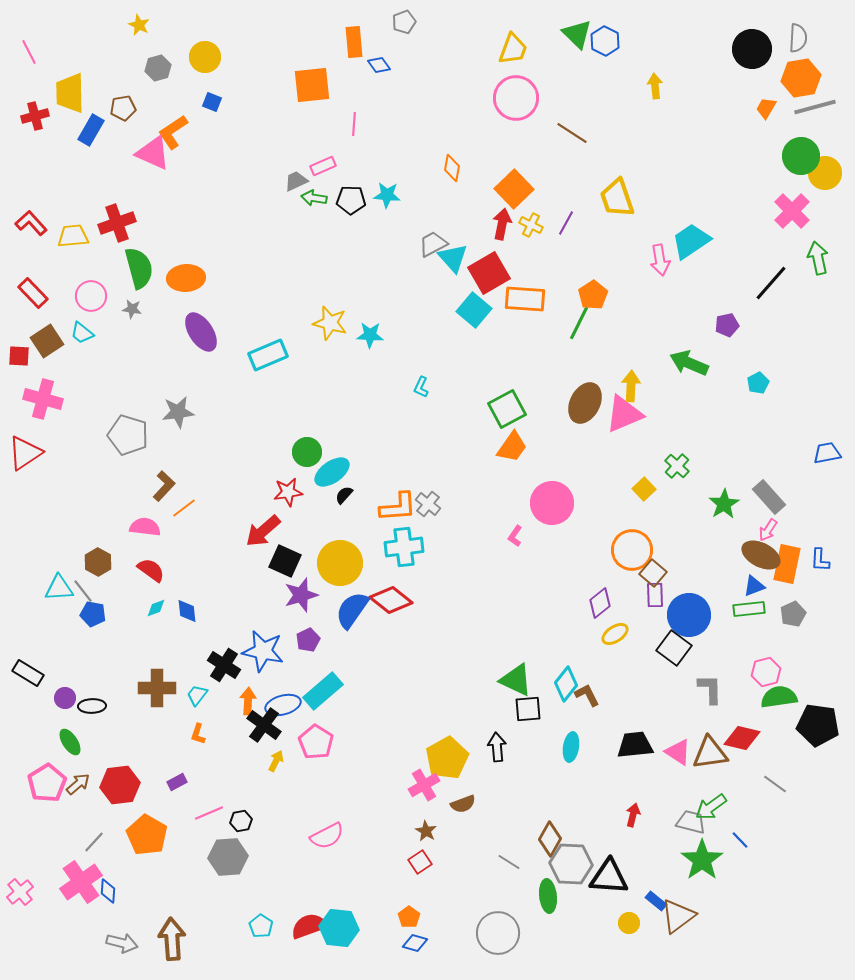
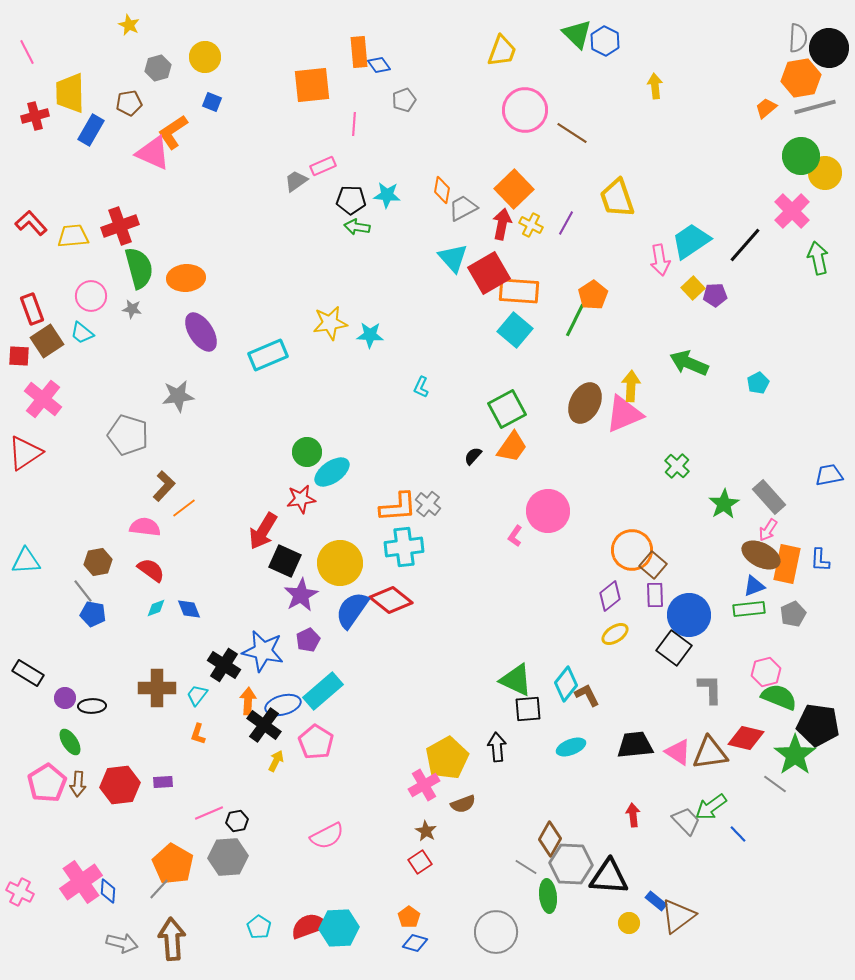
gray pentagon at (404, 22): moved 78 px down
yellow star at (139, 25): moved 10 px left
orange rectangle at (354, 42): moved 5 px right, 10 px down
yellow trapezoid at (513, 49): moved 11 px left, 2 px down
black circle at (752, 49): moved 77 px right, 1 px up
pink line at (29, 52): moved 2 px left
pink circle at (516, 98): moved 9 px right, 12 px down
brown pentagon at (123, 108): moved 6 px right, 5 px up
orange trapezoid at (766, 108): rotated 20 degrees clockwise
orange diamond at (452, 168): moved 10 px left, 22 px down
gray trapezoid at (296, 181): rotated 10 degrees counterclockwise
green arrow at (314, 198): moved 43 px right, 29 px down
red cross at (117, 223): moved 3 px right, 3 px down
gray trapezoid at (433, 244): moved 30 px right, 36 px up
black line at (771, 283): moved 26 px left, 38 px up
red rectangle at (33, 293): moved 1 px left, 16 px down; rotated 24 degrees clockwise
orange rectangle at (525, 299): moved 6 px left, 8 px up
cyan square at (474, 310): moved 41 px right, 20 px down
yellow star at (330, 323): rotated 24 degrees counterclockwise
green line at (579, 323): moved 4 px left, 3 px up
purple pentagon at (727, 325): moved 12 px left, 30 px up; rotated 10 degrees clockwise
pink cross at (43, 399): rotated 24 degrees clockwise
gray star at (178, 412): moved 16 px up
blue trapezoid at (827, 453): moved 2 px right, 22 px down
yellow square at (644, 489): moved 49 px right, 201 px up
red star at (288, 492): moved 13 px right, 7 px down
black semicircle at (344, 495): moved 129 px right, 39 px up
pink circle at (552, 503): moved 4 px left, 8 px down
red arrow at (263, 531): rotated 18 degrees counterclockwise
brown hexagon at (98, 562): rotated 20 degrees clockwise
brown square at (653, 573): moved 8 px up
cyan triangle at (59, 588): moved 33 px left, 27 px up
purple star at (301, 595): rotated 12 degrees counterclockwise
purple diamond at (600, 603): moved 10 px right, 7 px up
blue diamond at (187, 611): moved 2 px right, 2 px up; rotated 15 degrees counterclockwise
green semicircle at (779, 697): rotated 30 degrees clockwise
red diamond at (742, 738): moved 4 px right
cyan ellipse at (571, 747): rotated 60 degrees clockwise
purple rectangle at (177, 782): moved 14 px left; rotated 24 degrees clockwise
brown arrow at (78, 784): rotated 135 degrees clockwise
red arrow at (633, 815): rotated 20 degrees counterclockwise
black hexagon at (241, 821): moved 4 px left
gray trapezoid at (691, 822): moved 5 px left, 1 px up; rotated 32 degrees clockwise
orange pentagon at (147, 835): moved 26 px right, 29 px down
blue line at (740, 840): moved 2 px left, 6 px up
gray line at (94, 842): moved 65 px right, 47 px down
green star at (702, 860): moved 93 px right, 105 px up
gray line at (509, 862): moved 17 px right, 5 px down
pink cross at (20, 892): rotated 24 degrees counterclockwise
cyan pentagon at (261, 926): moved 2 px left, 1 px down
cyan hexagon at (339, 928): rotated 9 degrees counterclockwise
gray circle at (498, 933): moved 2 px left, 1 px up
